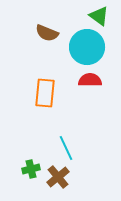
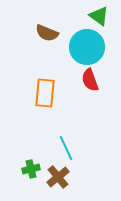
red semicircle: rotated 110 degrees counterclockwise
